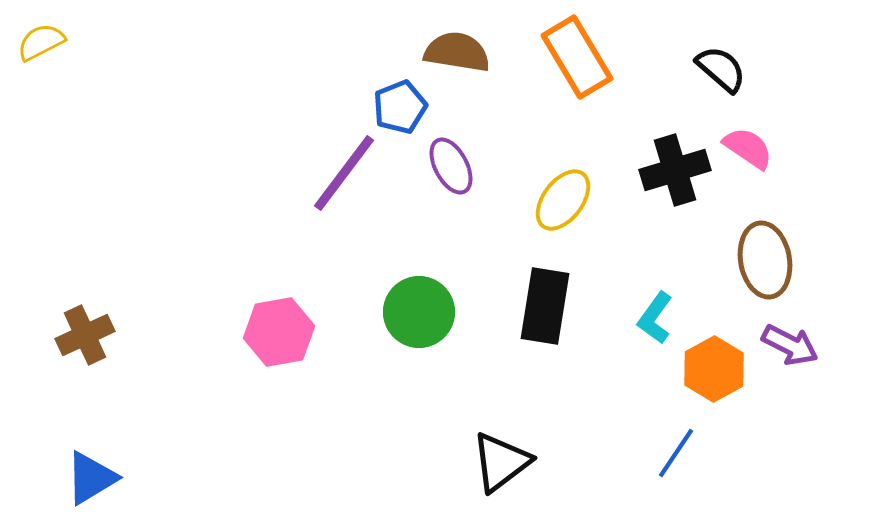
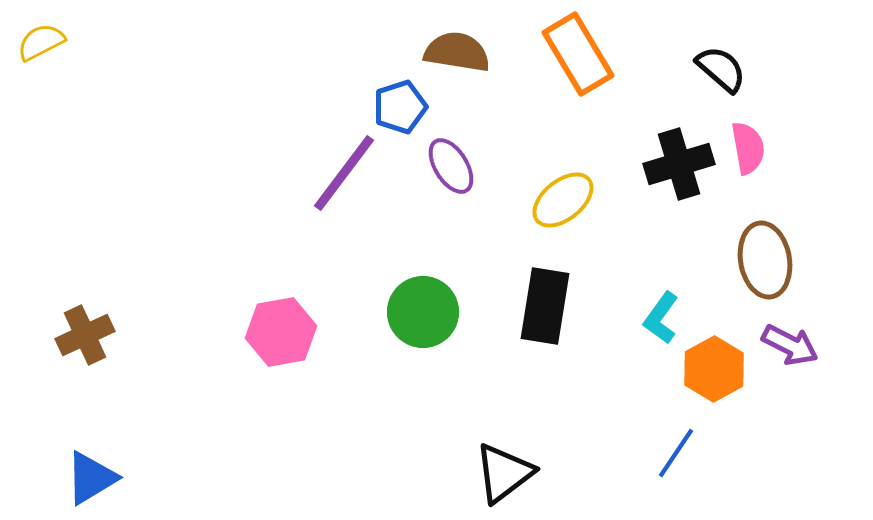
orange rectangle: moved 1 px right, 3 px up
blue pentagon: rotated 4 degrees clockwise
pink semicircle: rotated 46 degrees clockwise
purple ellipse: rotated 4 degrees counterclockwise
black cross: moved 4 px right, 6 px up
yellow ellipse: rotated 14 degrees clockwise
green circle: moved 4 px right
cyan L-shape: moved 6 px right
pink hexagon: moved 2 px right
black triangle: moved 3 px right, 11 px down
